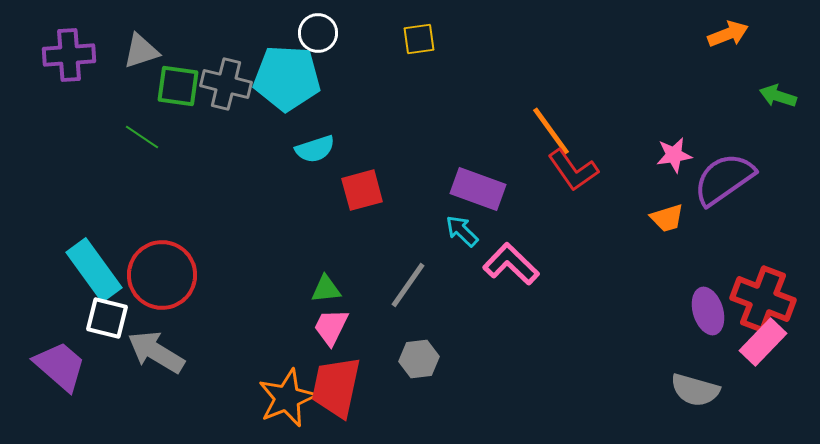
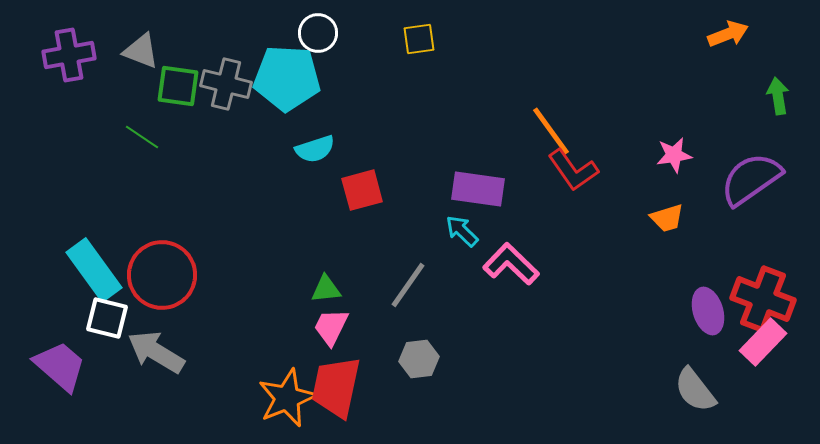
gray triangle: rotated 39 degrees clockwise
purple cross: rotated 6 degrees counterclockwise
green arrow: rotated 63 degrees clockwise
purple semicircle: moved 27 px right
purple rectangle: rotated 12 degrees counterclockwise
gray semicircle: rotated 36 degrees clockwise
